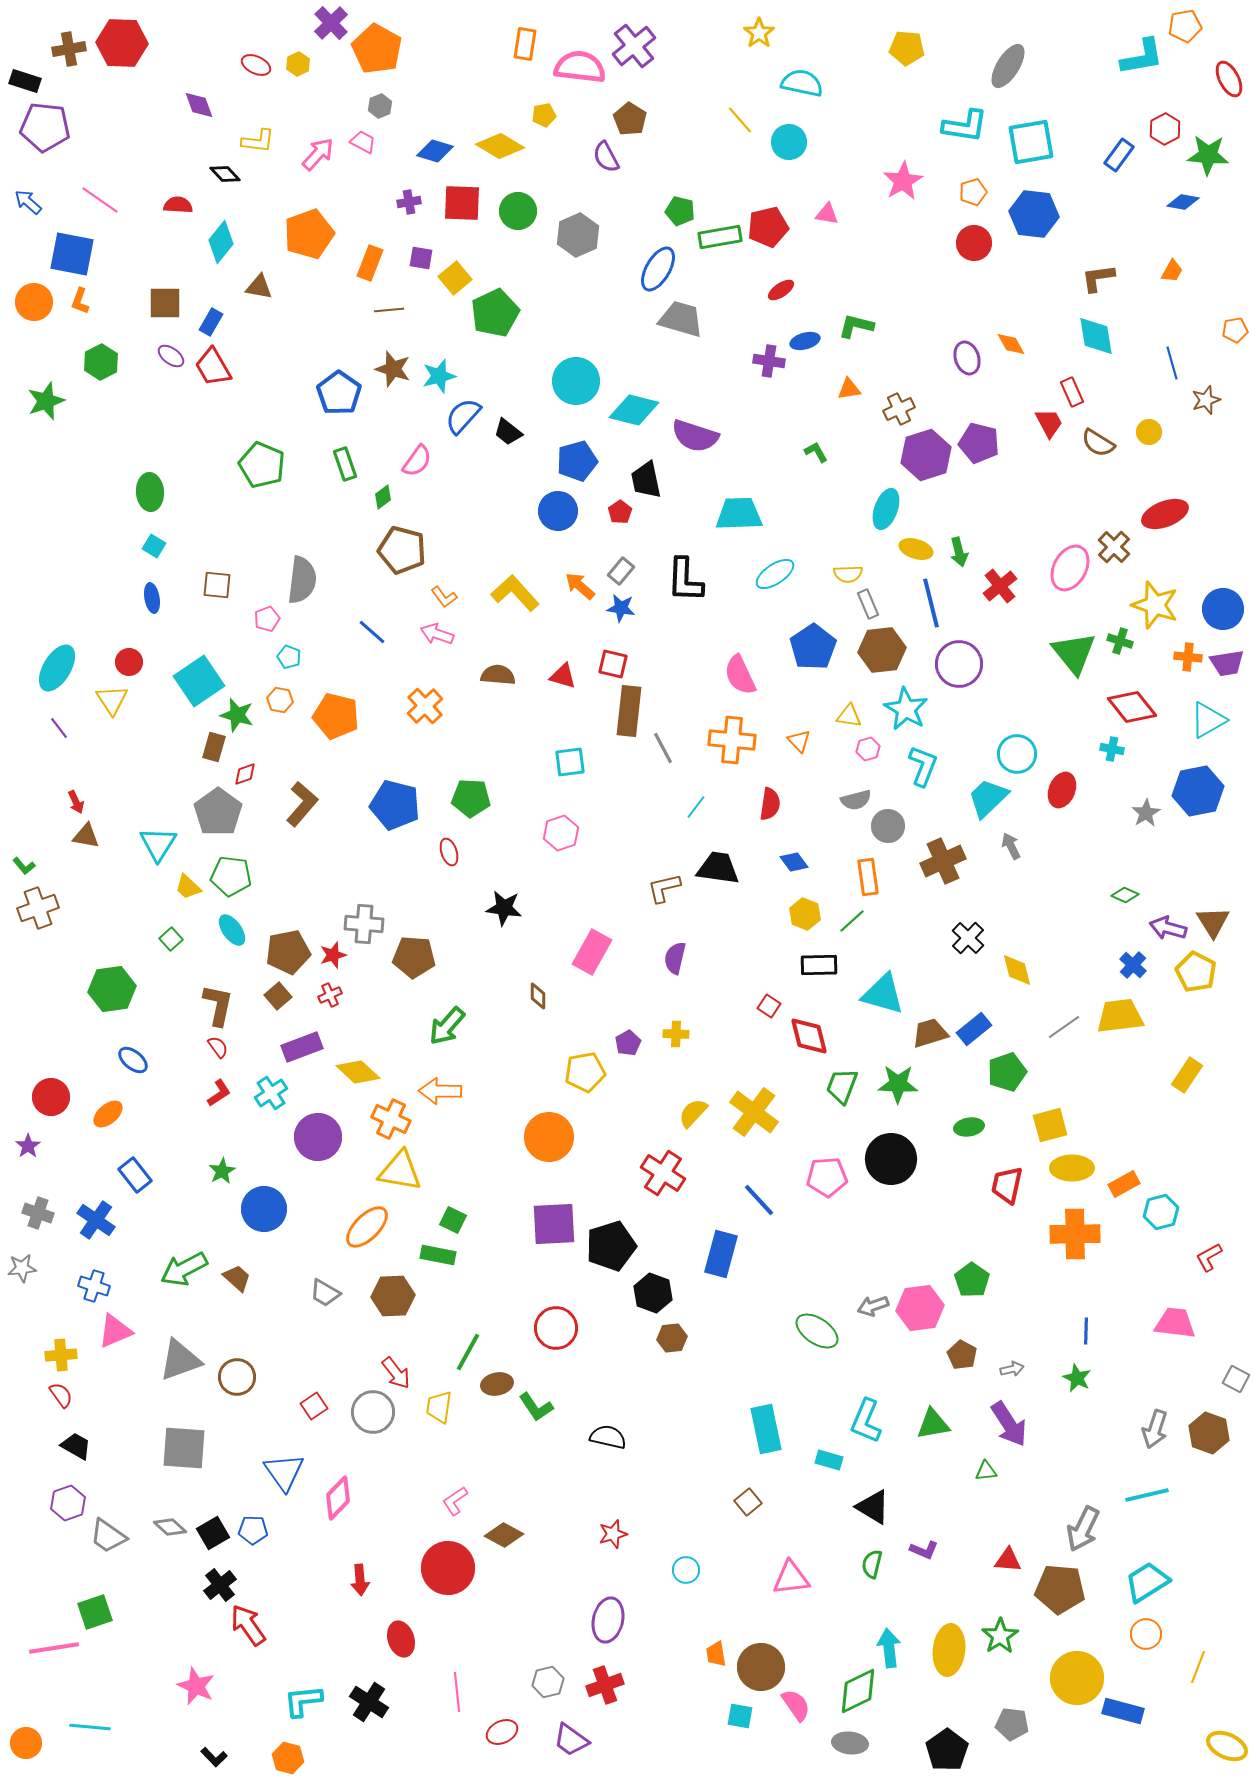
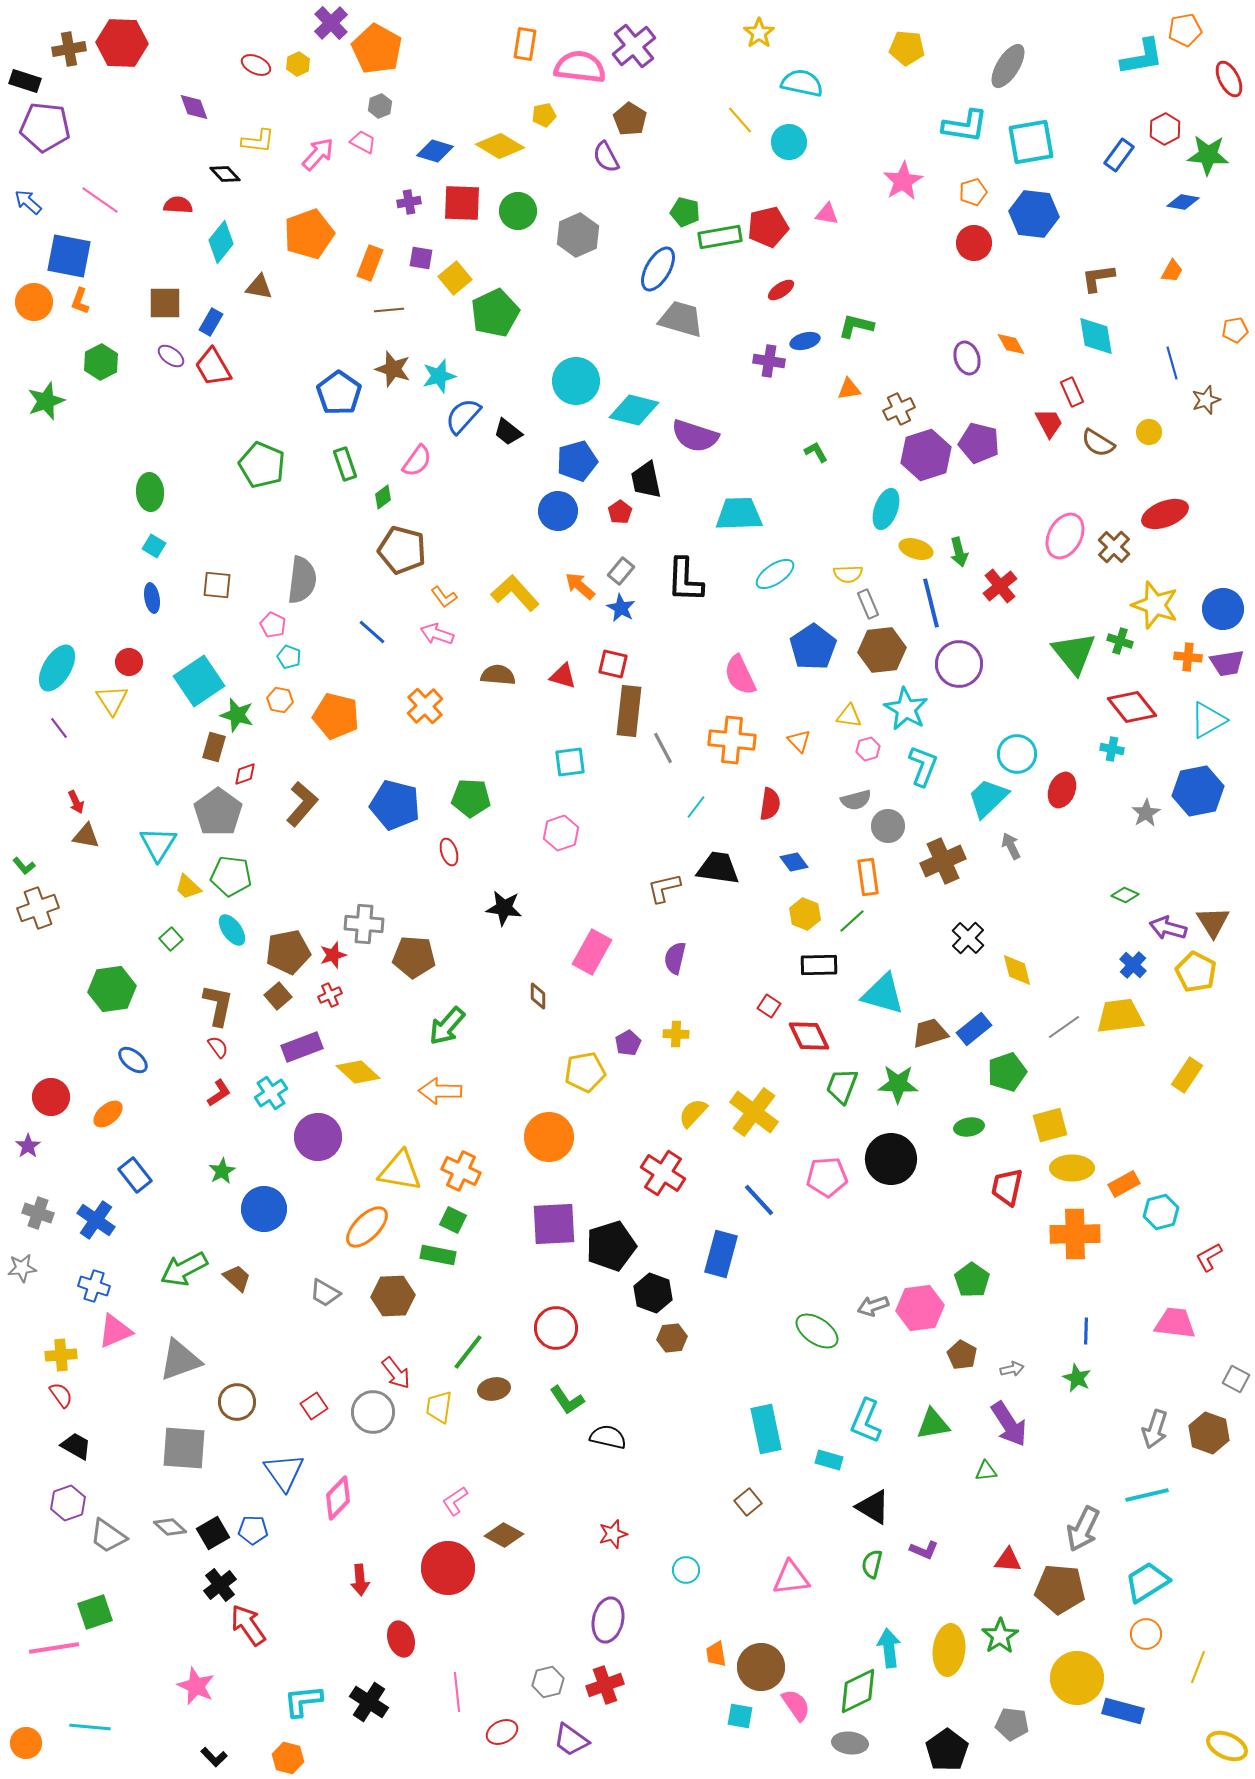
orange pentagon at (1185, 26): moved 4 px down
purple diamond at (199, 105): moved 5 px left, 2 px down
green pentagon at (680, 211): moved 5 px right, 1 px down
blue square at (72, 254): moved 3 px left, 2 px down
pink ellipse at (1070, 568): moved 5 px left, 32 px up
blue star at (621, 608): rotated 20 degrees clockwise
pink pentagon at (267, 619): moved 6 px right, 6 px down; rotated 25 degrees counterclockwise
red diamond at (809, 1036): rotated 12 degrees counterclockwise
orange cross at (391, 1119): moved 70 px right, 52 px down
red trapezoid at (1007, 1185): moved 2 px down
green line at (468, 1352): rotated 9 degrees clockwise
brown circle at (237, 1377): moved 25 px down
brown ellipse at (497, 1384): moved 3 px left, 5 px down
green L-shape at (536, 1407): moved 31 px right, 7 px up
